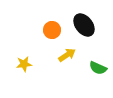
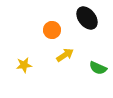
black ellipse: moved 3 px right, 7 px up
yellow arrow: moved 2 px left
yellow star: moved 1 px down
